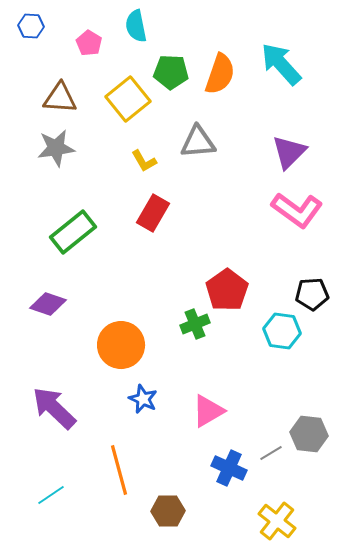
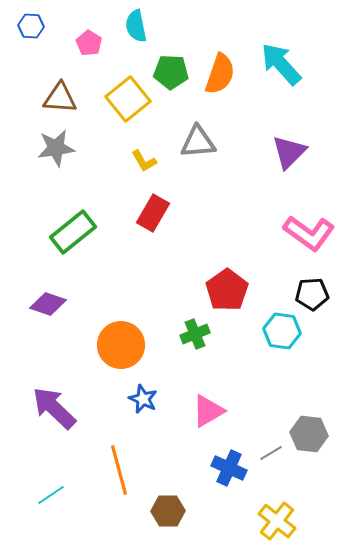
pink L-shape: moved 12 px right, 23 px down
green cross: moved 10 px down
